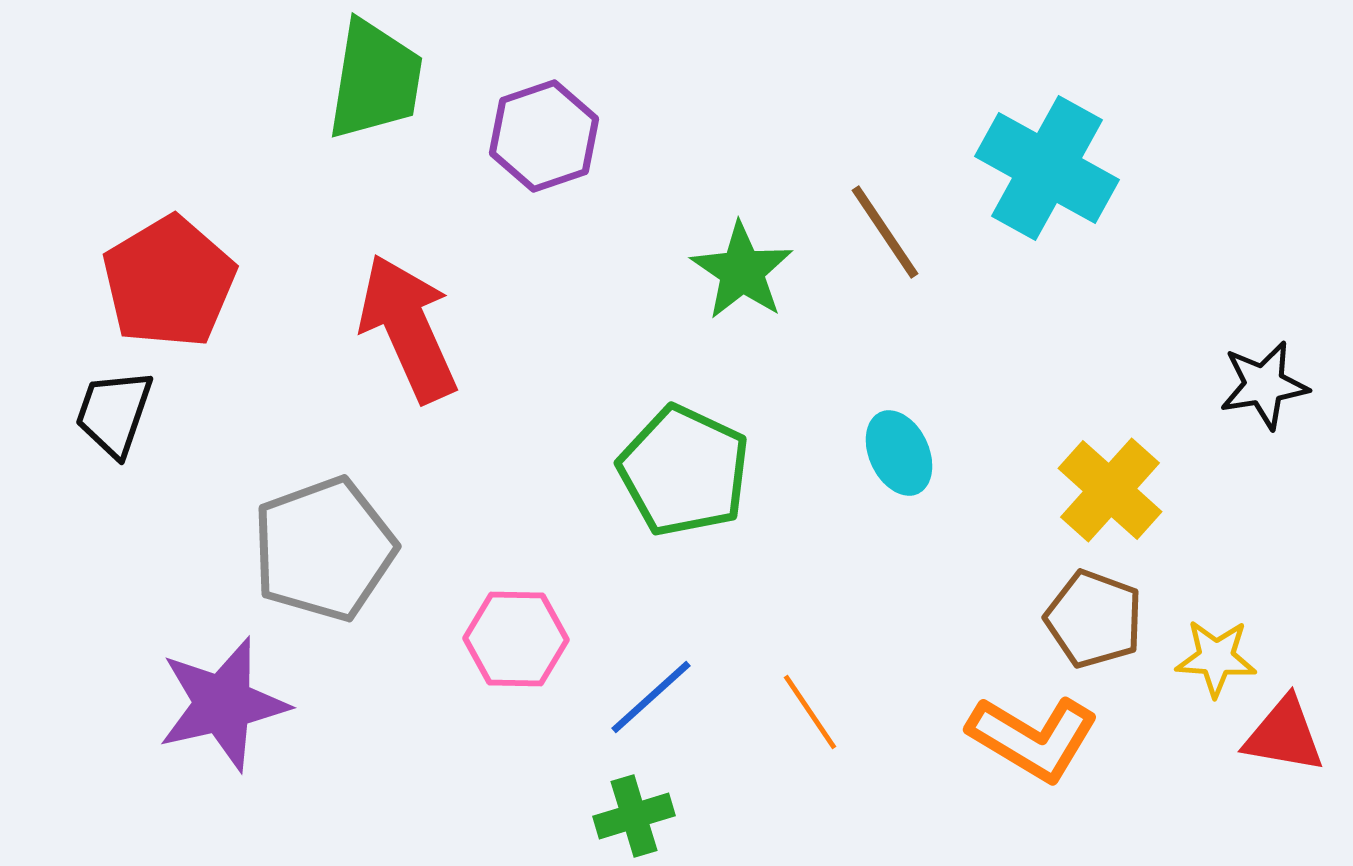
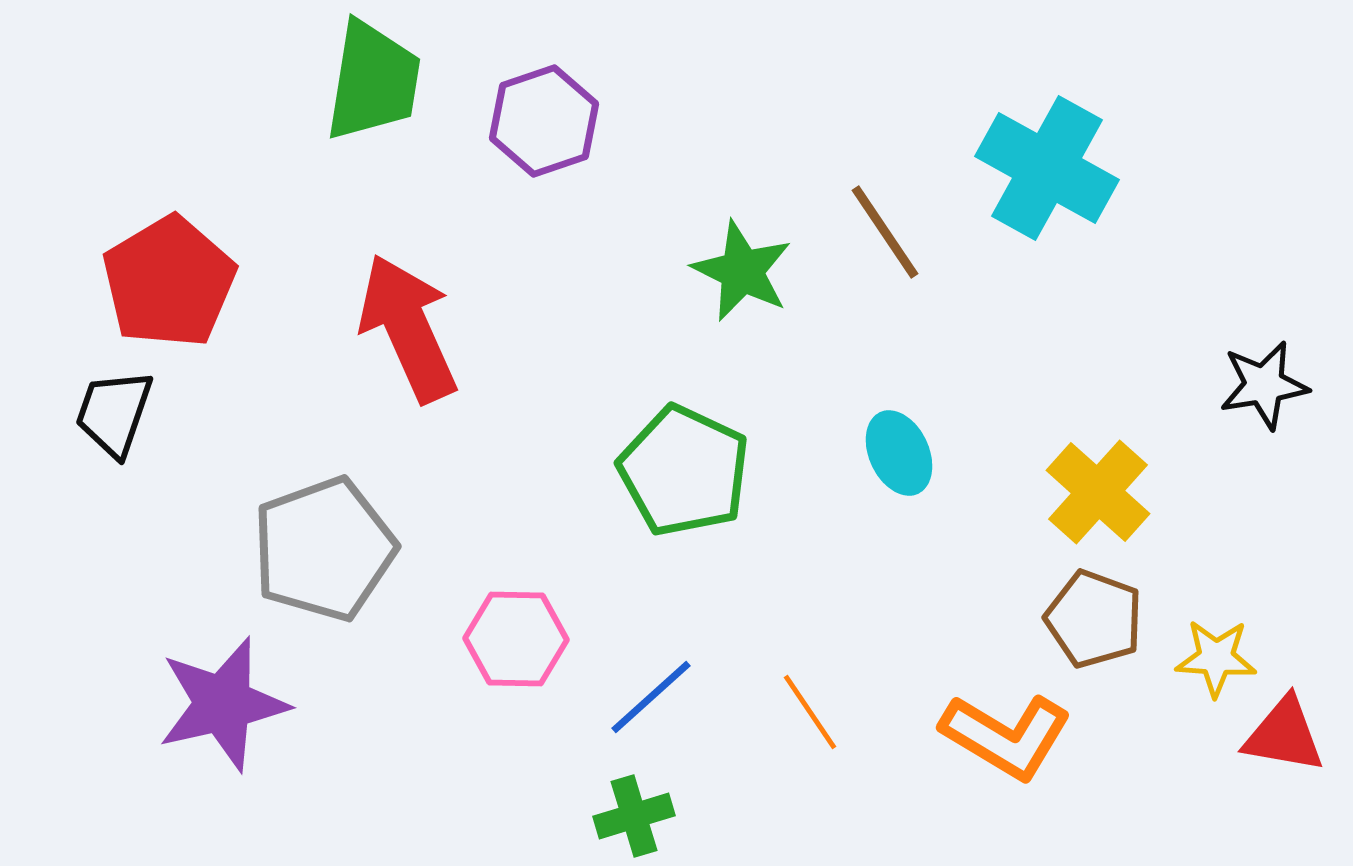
green trapezoid: moved 2 px left, 1 px down
purple hexagon: moved 15 px up
green star: rotated 8 degrees counterclockwise
yellow cross: moved 12 px left, 2 px down
orange L-shape: moved 27 px left, 2 px up
